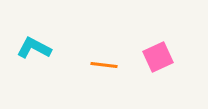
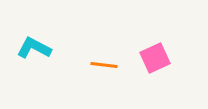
pink square: moved 3 px left, 1 px down
